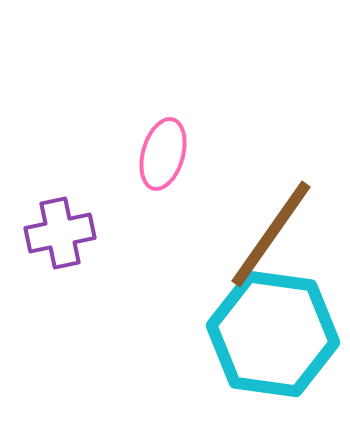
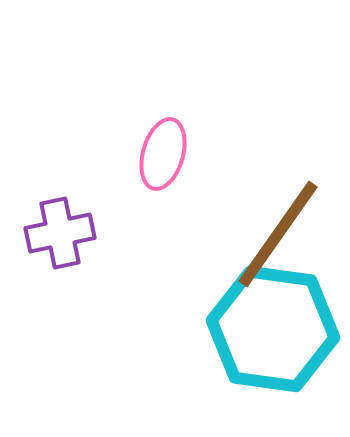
brown line: moved 7 px right
cyan hexagon: moved 5 px up
